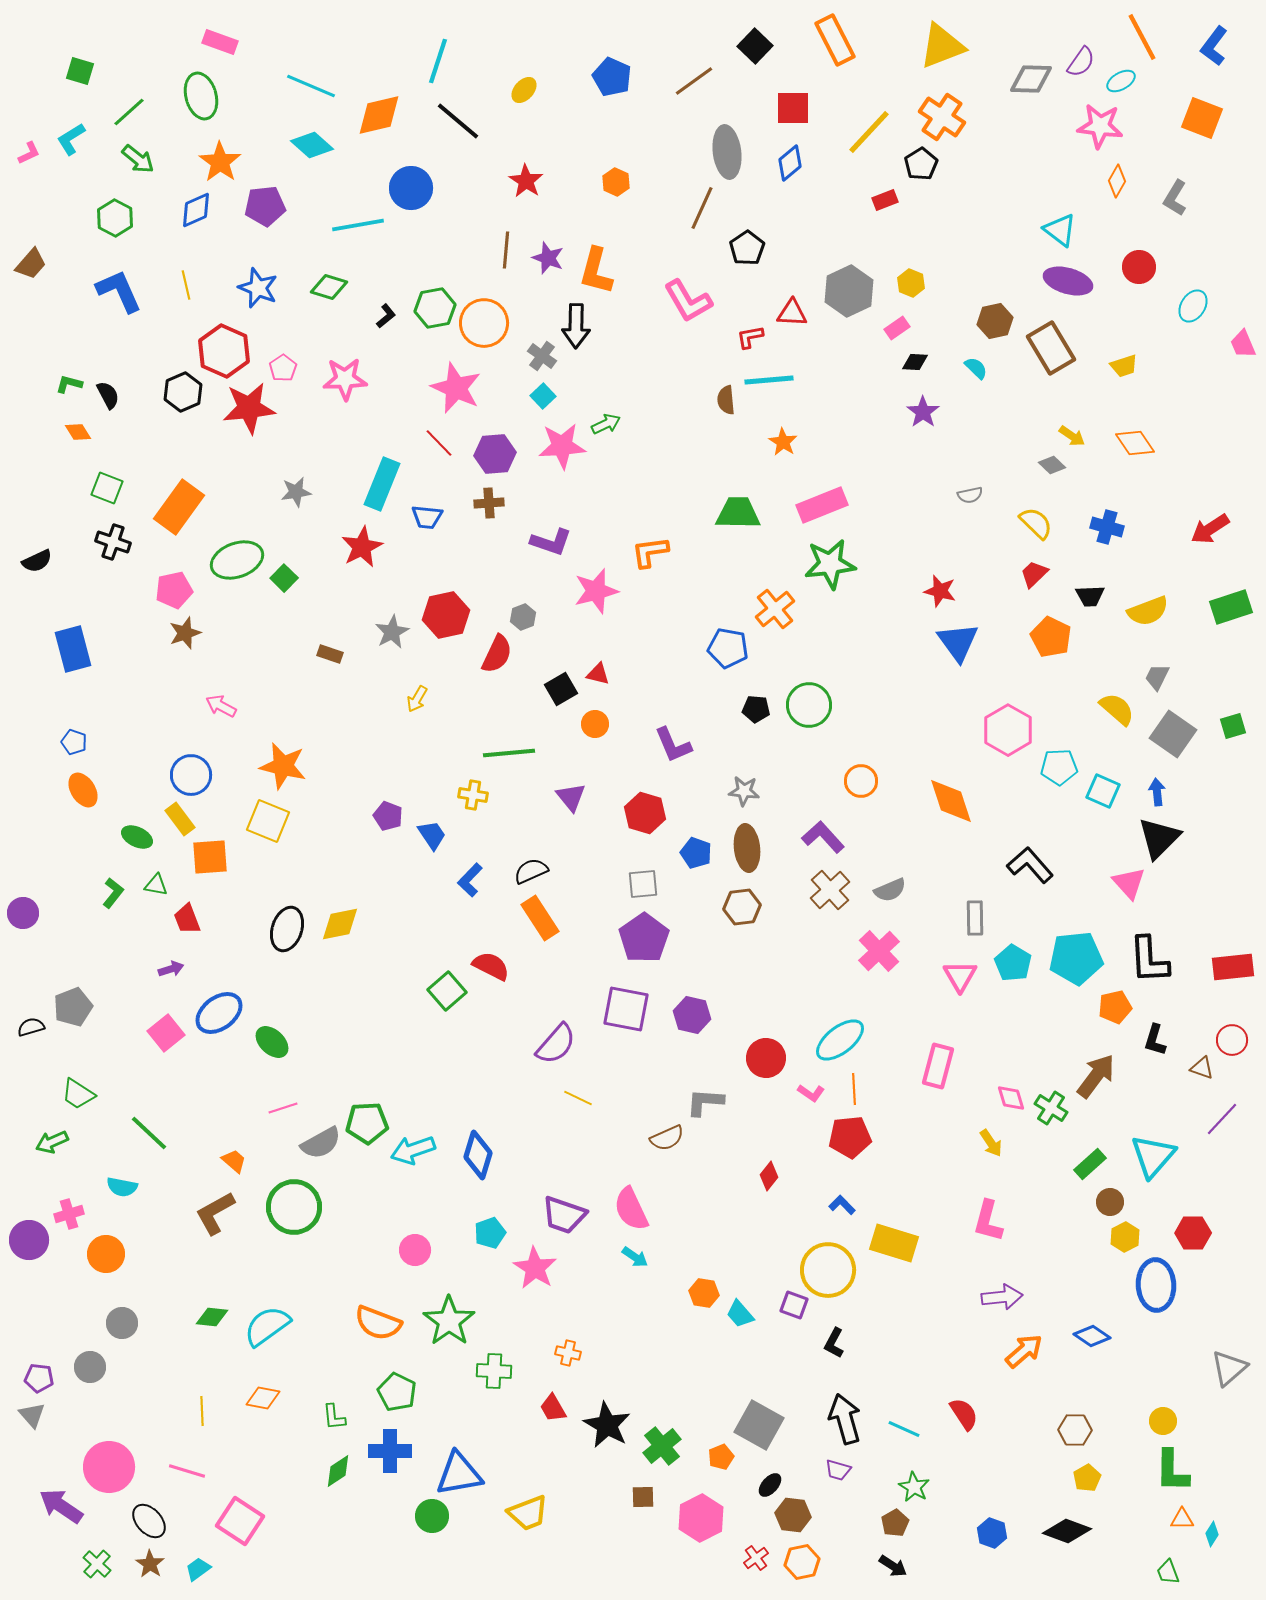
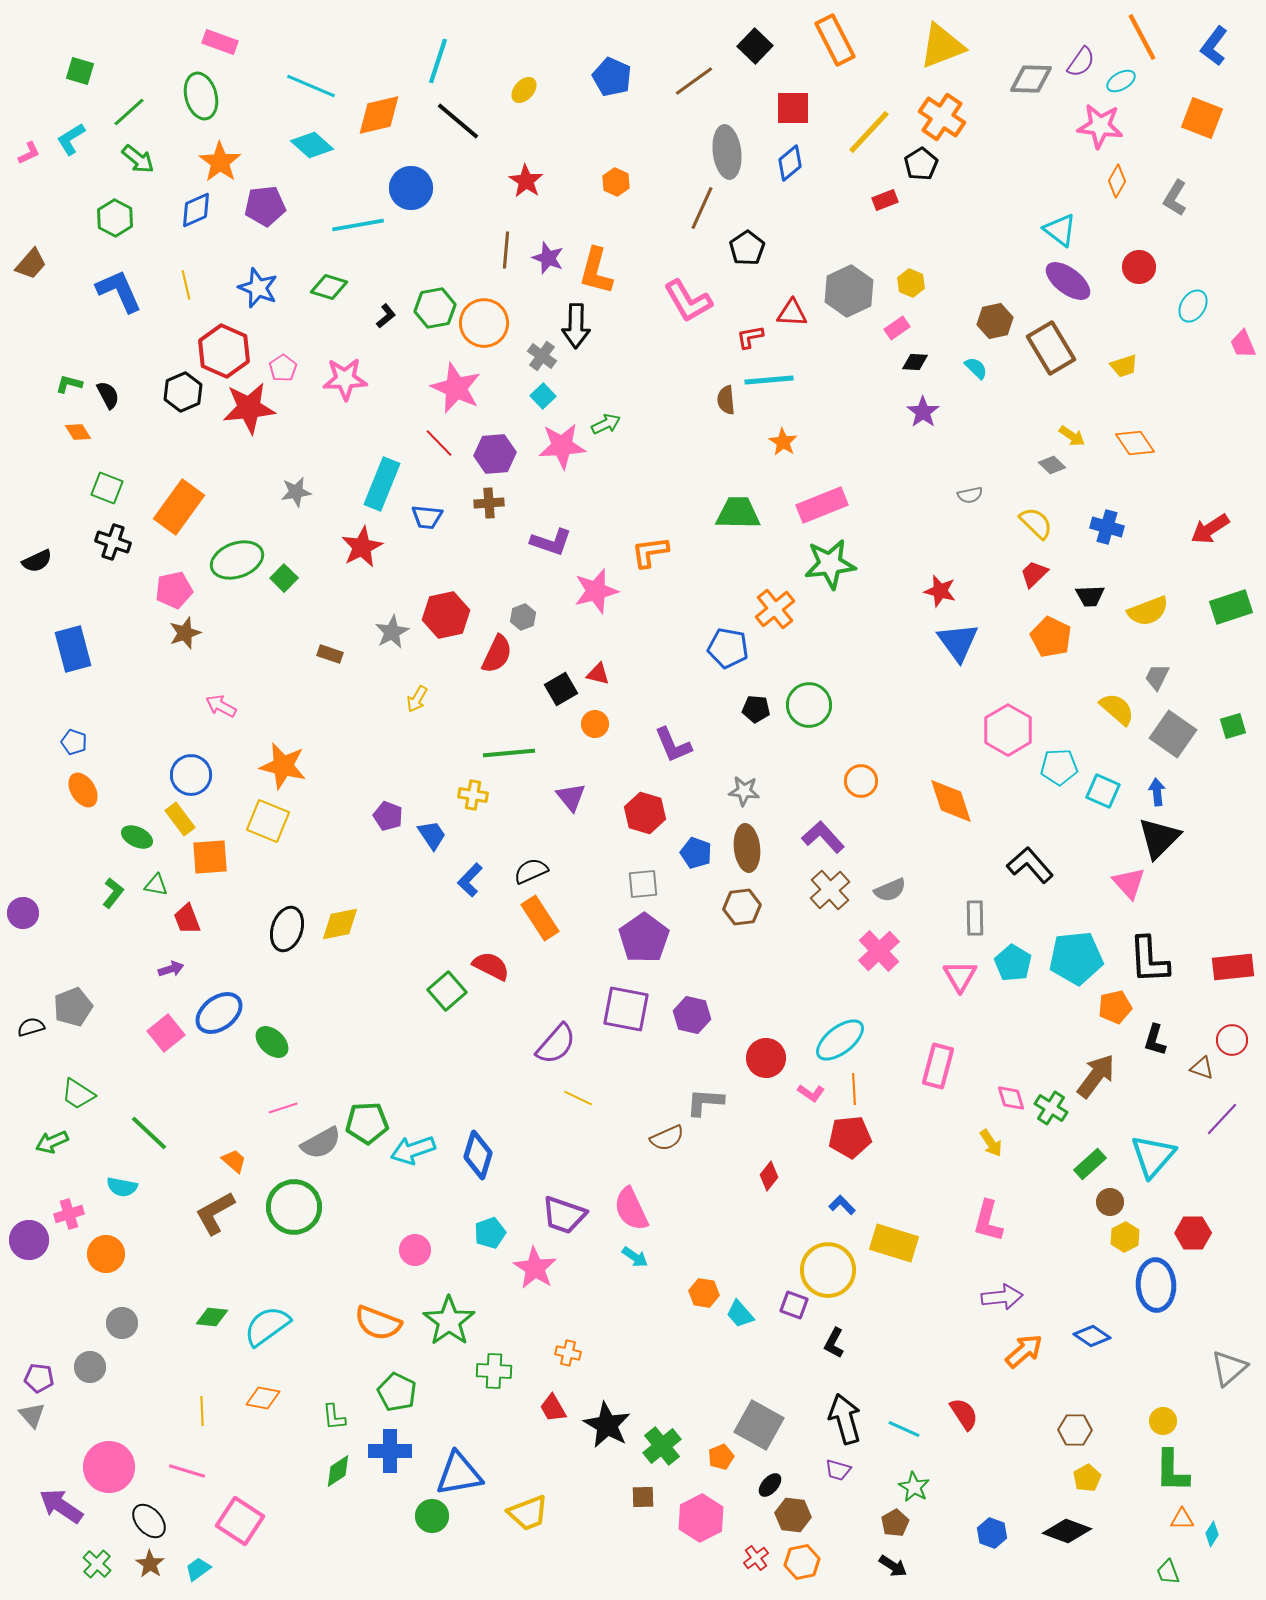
purple ellipse at (1068, 281): rotated 21 degrees clockwise
